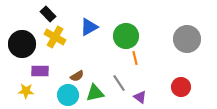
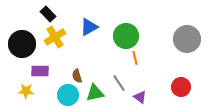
yellow cross: rotated 30 degrees clockwise
brown semicircle: rotated 104 degrees clockwise
